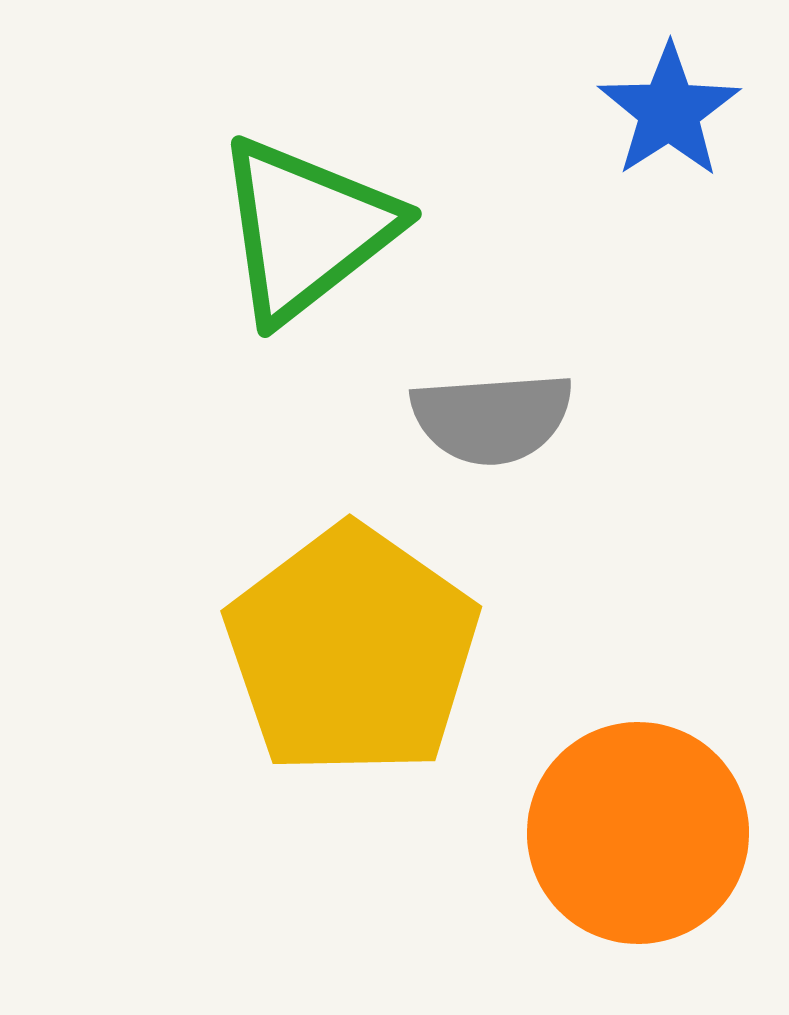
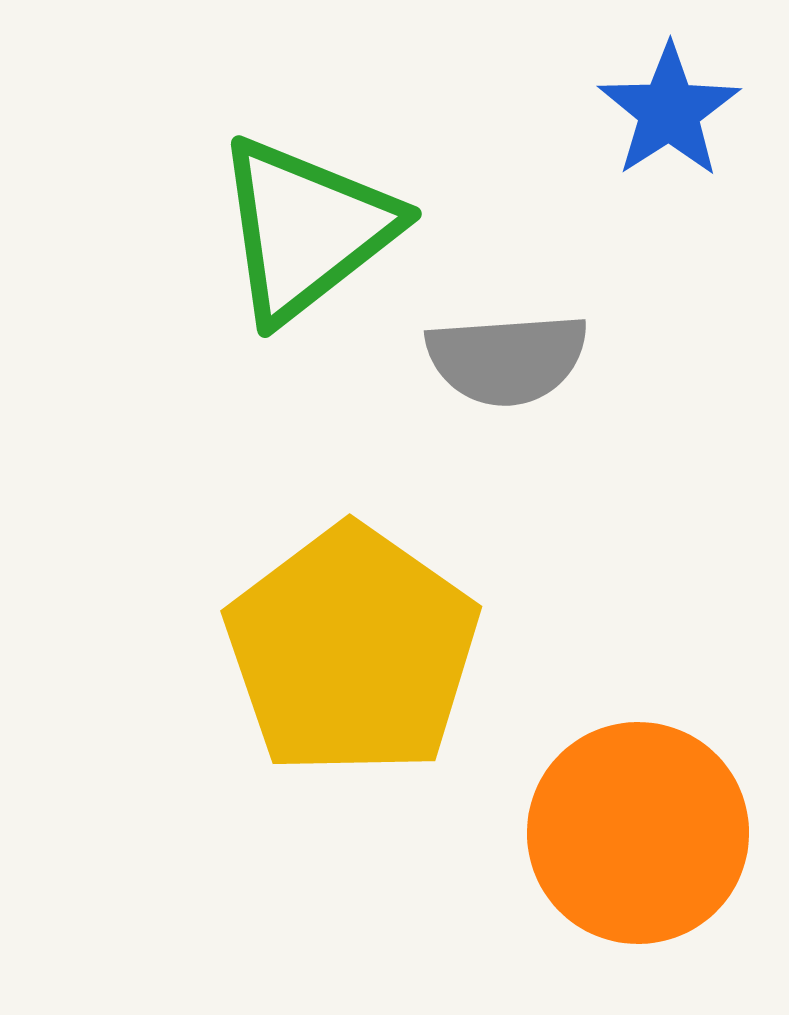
gray semicircle: moved 15 px right, 59 px up
